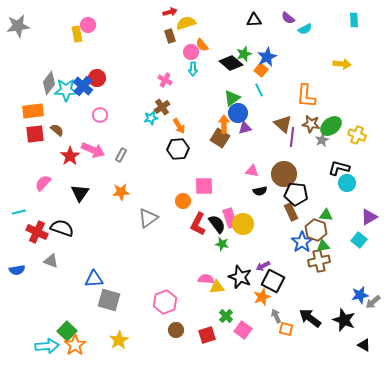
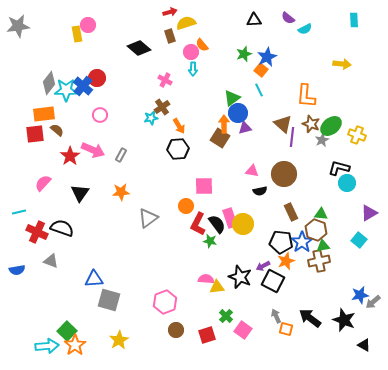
black diamond at (231, 63): moved 92 px left, 15 px up
orange rectangle at (33, 111): moved 11 px right, 3 px down
brown star at (311, 124): rotated 12 degrees clockwise
black pentagon at (296, 194): moved 15 px left, 48 px down
orange circle at (183, 201): moved 3 px right, 5 px down
green triangle at (326, 215): moved 5 px left, 1 px up
purple triangle at (369, 217): moved 4 px up
green star at (222, 244): moved 12 px left, 3 px up
orange star at (262, 297): moved 24 px right, 36 px up
